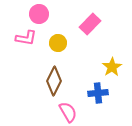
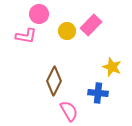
pink rectangle: moved 1 px right, 1 px down
pink L-shape: moved 2 px up
yellow circle: moved 9 px right, 12 px up
yellow star: rotated 18 degrees counterclockwise
blue cross: rotated 12 degrees clockwise
pink semicircle: moved 1 px right, 1 px up
